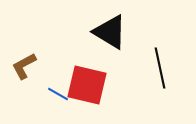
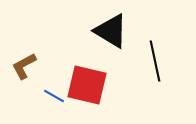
black triangle: moved 1 px right, 1 px up
black line: moved 5 px left, 7 px up
blue line: moved 4 px left, 2 px down
